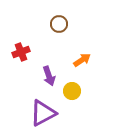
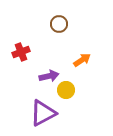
purple arrow: rotated 84 degrees counterclockwise
yellow circle: moved 6 px left, 1 px up
